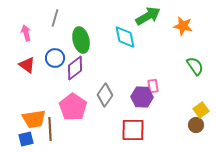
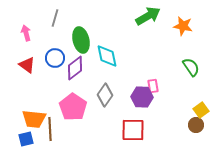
cyan diamond: moved 18 px left, 19 px down
green semicircle: moved 4 px left, 1 px down
orange trapezoid: rotated 15 degrees clockwise
